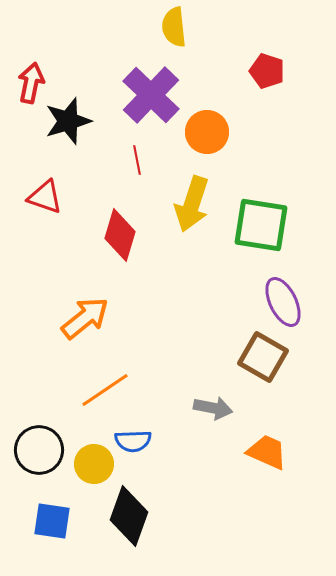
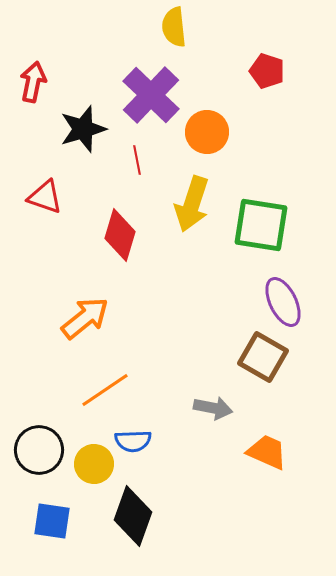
red arrow: moved 2 px right, 1 px up
black star: moved 15 px right, 8 px down
black diamond: moved 4 px right
